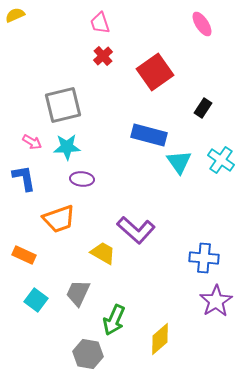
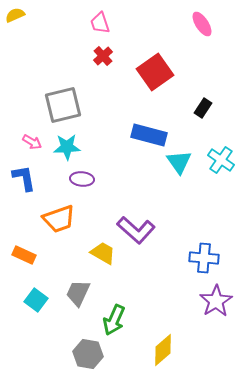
yellow diamond: moved 3 px right, 11 px down
